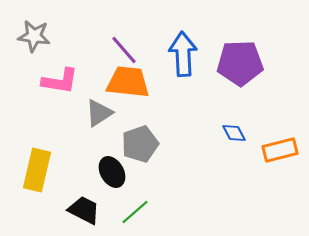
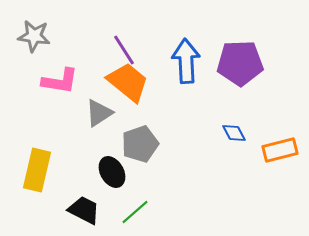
purple line: rotated 8 degrees clockwise
blue arrow: moved 3 px right, 7 px down
orange trapezoid: rotated 33 degrees clockwise
